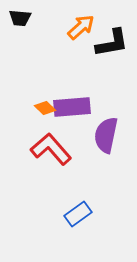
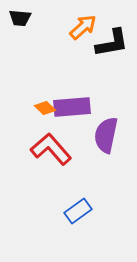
orange arrow: moved 2 px right
blue rectangle: moved 3 px up
